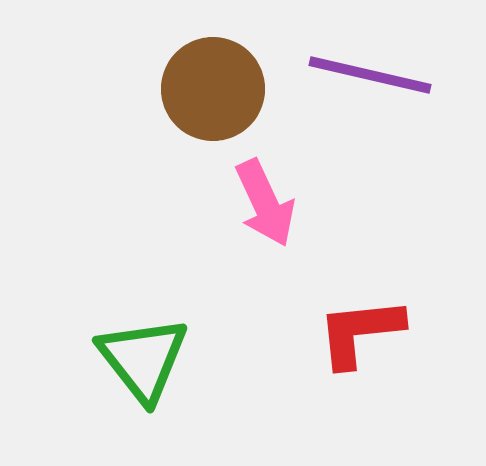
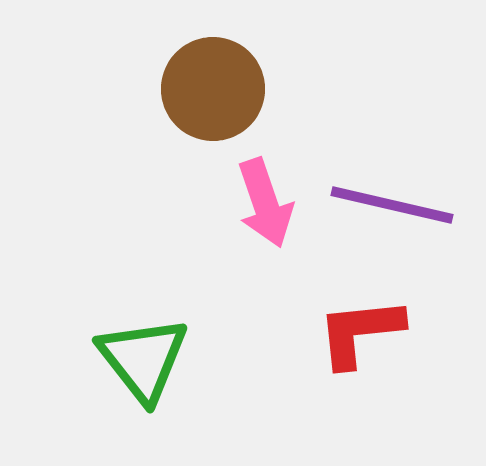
purple line: moved 22 px right, 130 px down
pink arrow: rotated 6 degrees clockwise
